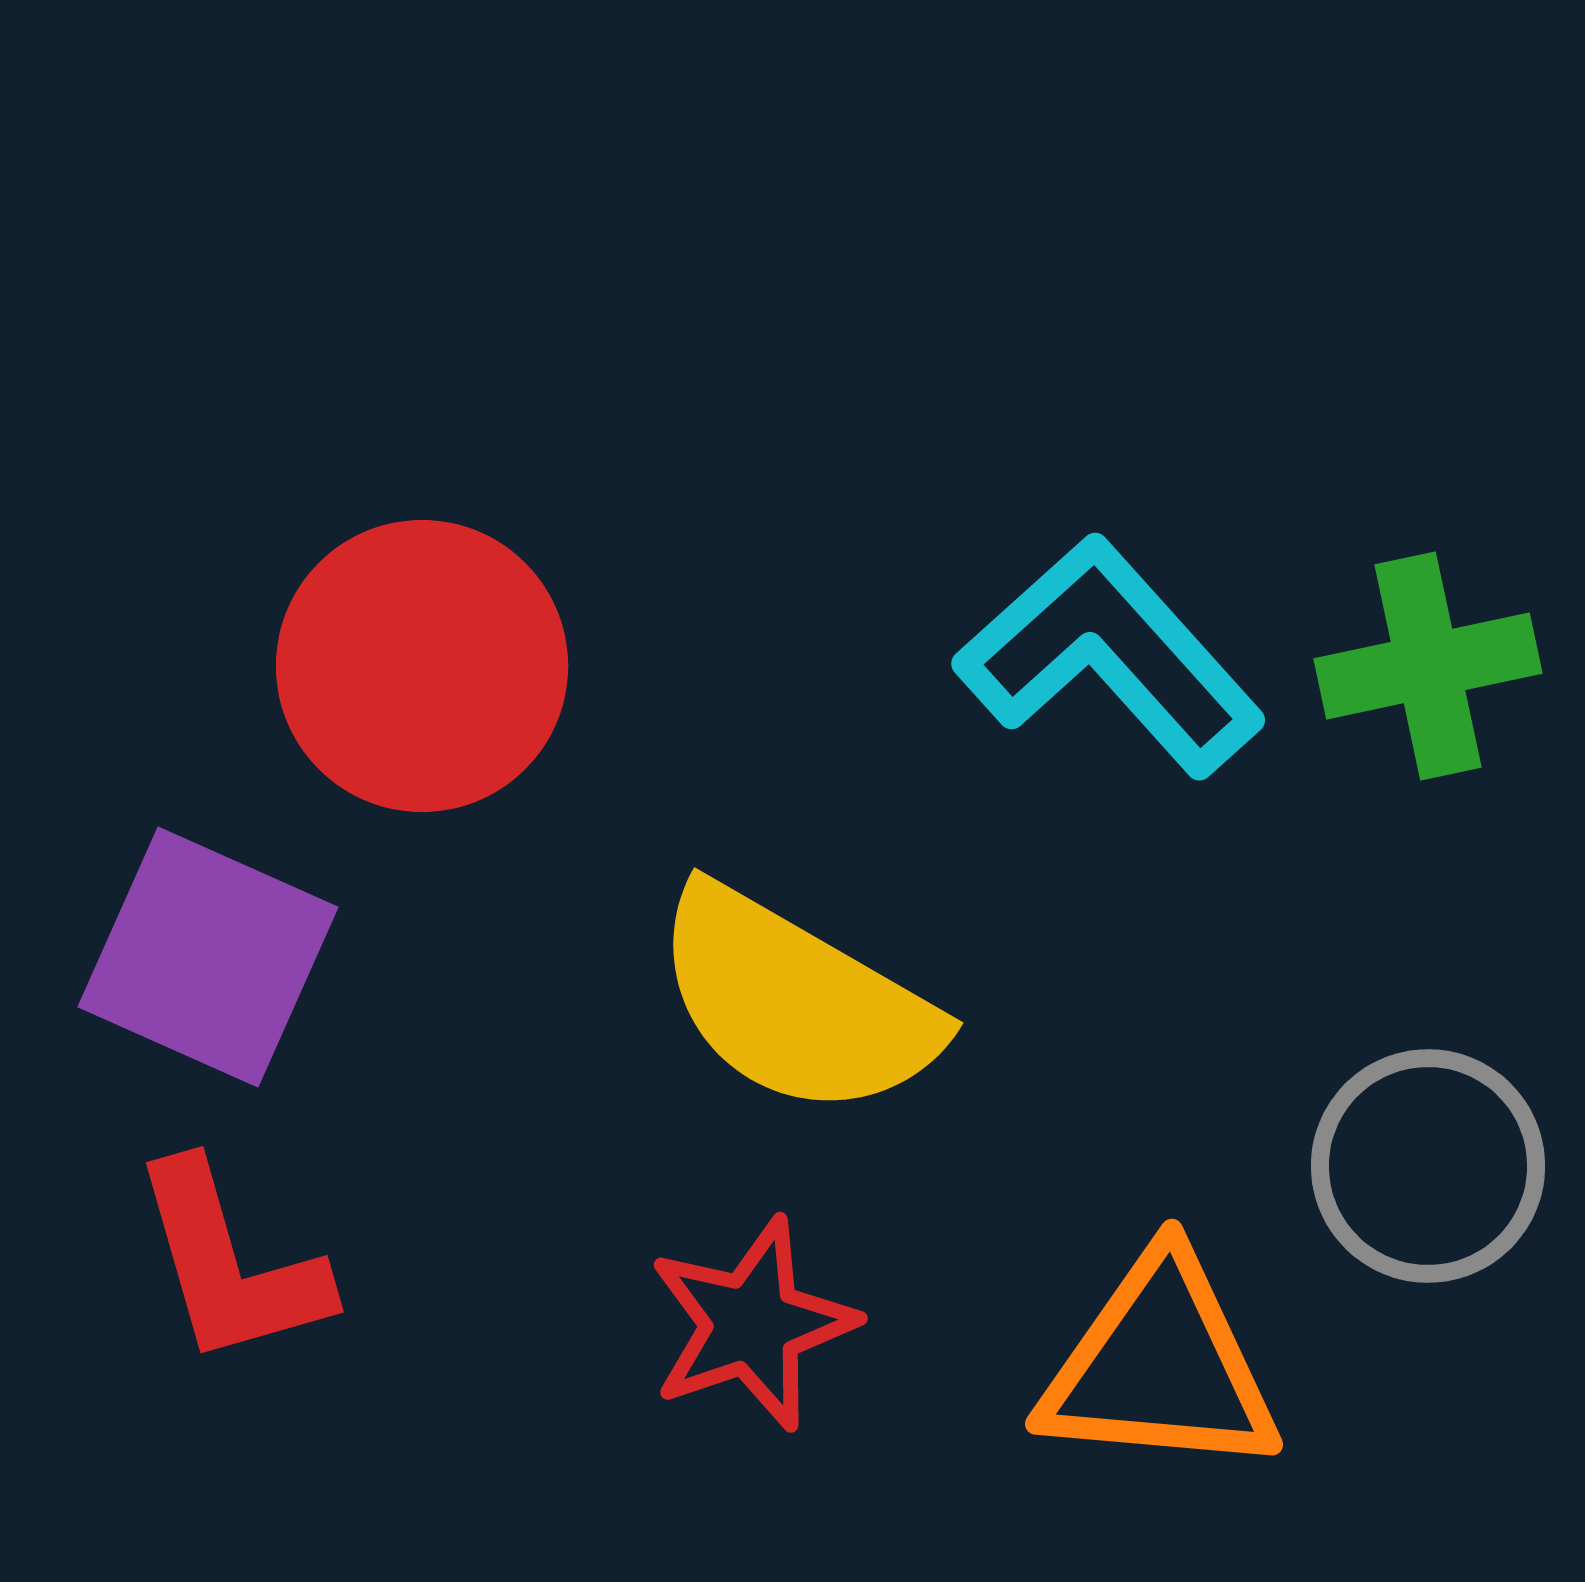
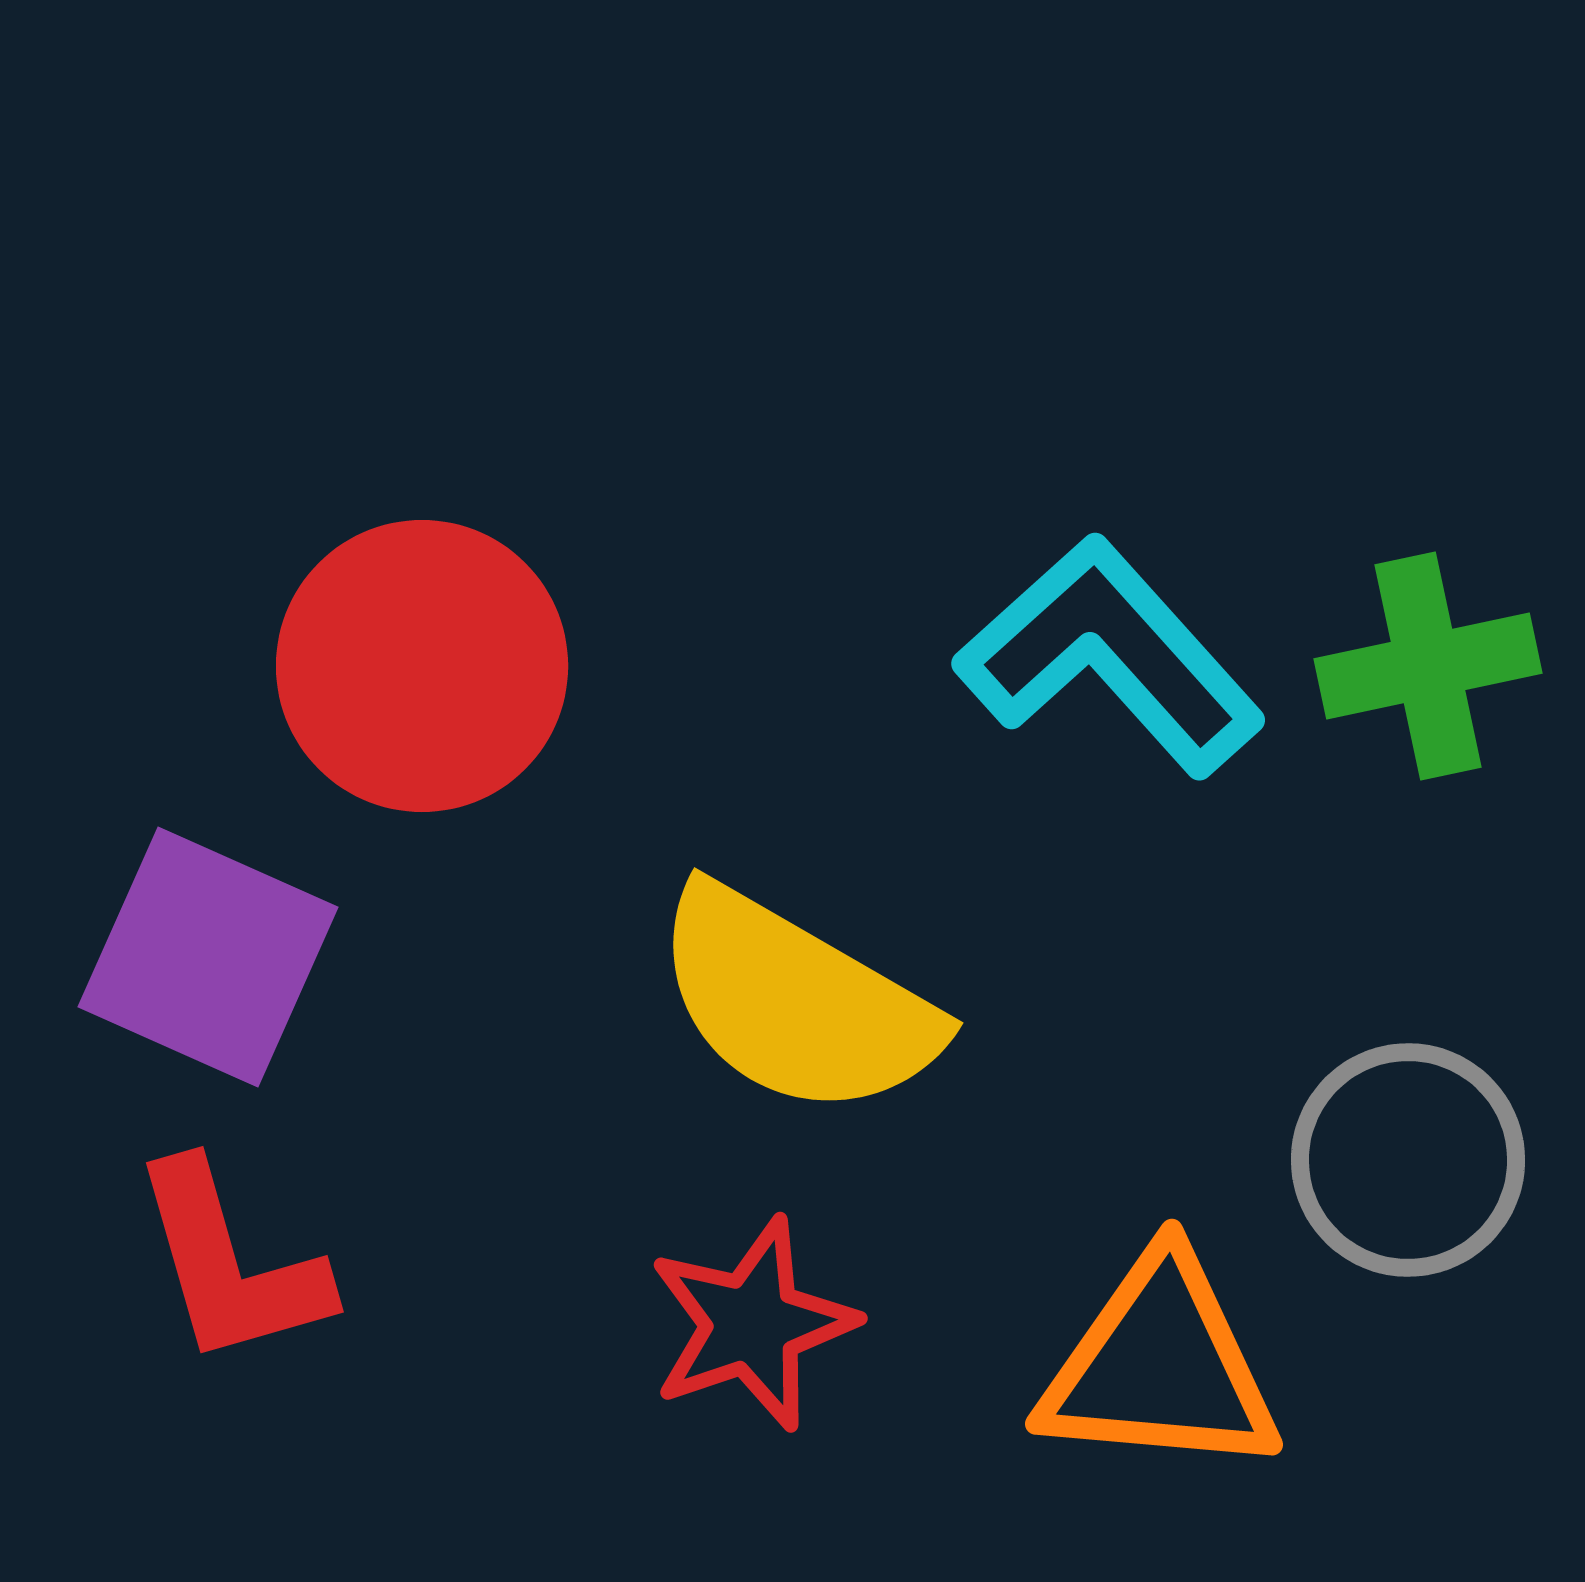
gray circle: moved 20 px left, 6 px up
